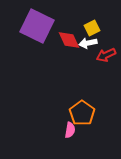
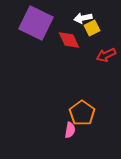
purple square: moved 1 px left, 3 px up
white arrow: moved 5 px left, 25 px up
